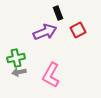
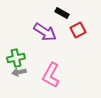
black rectangle: moved 4 px right; rotated 40 degrees counterclockwise
purple arrow: rotated 55 degrees clockwise
